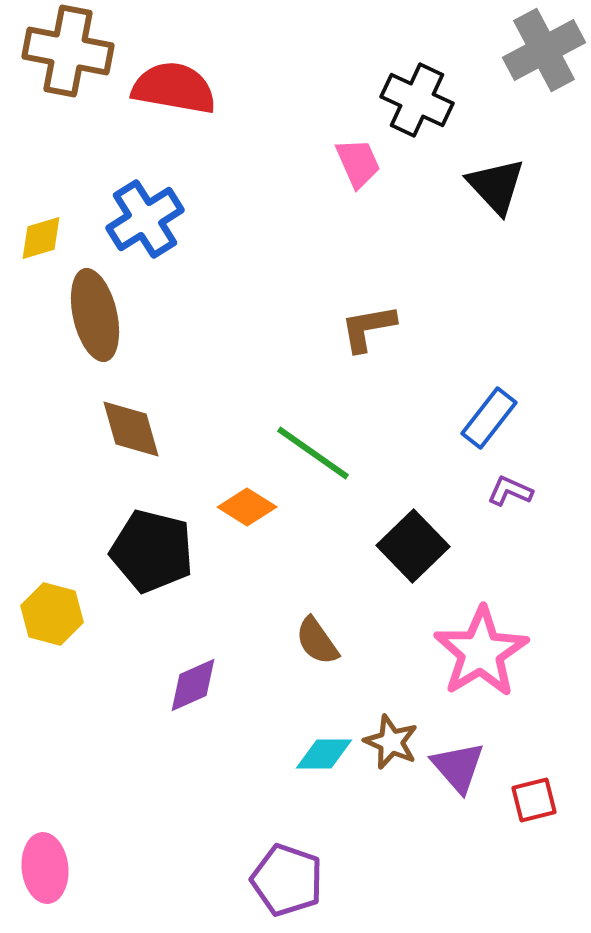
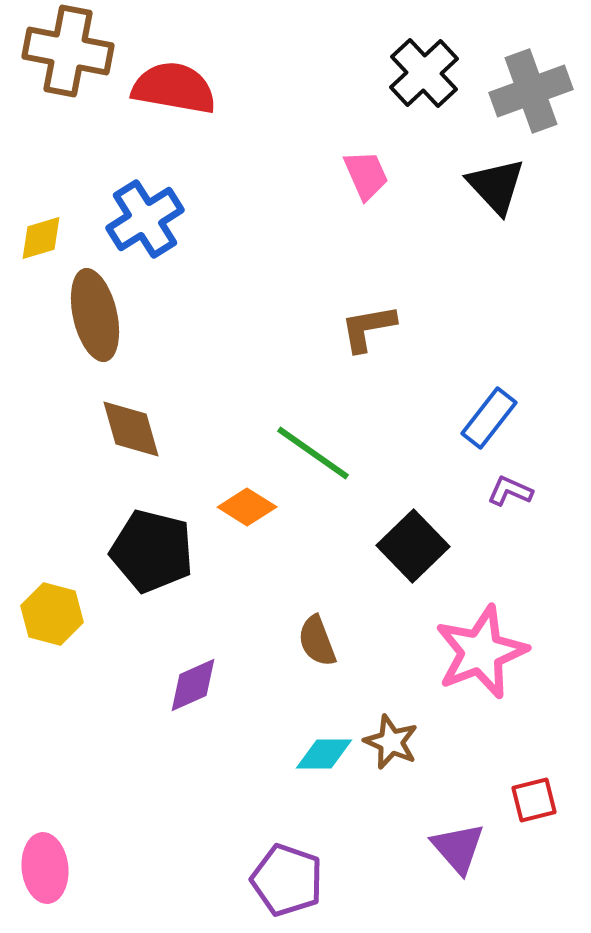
gray cross: moved 13 px left, 41 px down; rotated 8 degrees clockwise
black cross: moved 7 px right, 27 px up; rotated 22 degrees clockwise
pink trapezoid: moved 8 px right, 12 px down
brown semicircle: rotated 14 degrees clockwise
pink star: rotated 10 degrees clockwise
purple triangle: moved 81 px down
